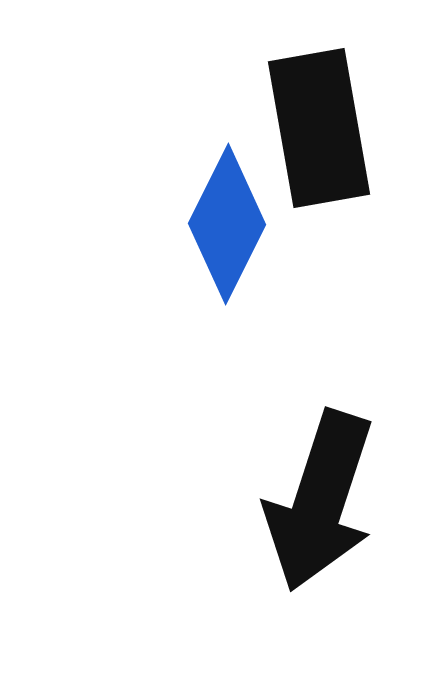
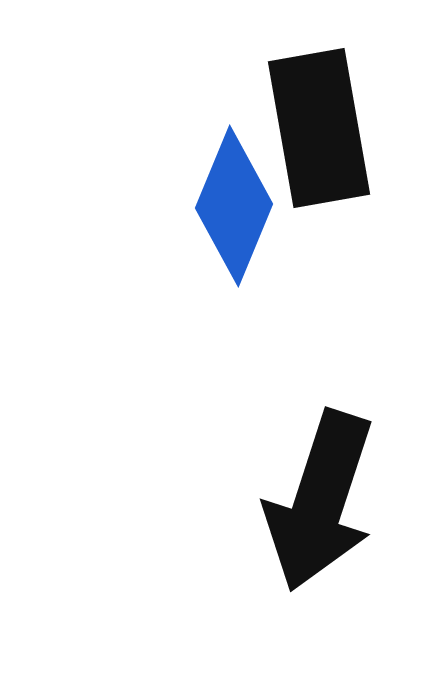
blue diamond: moved 7 px right, 18 px up; rotated 4 degrees counterclockwise
